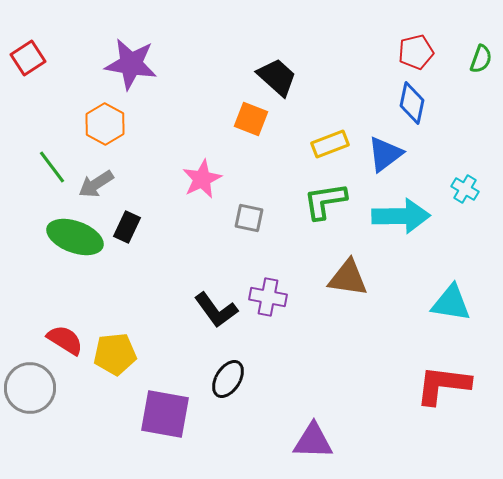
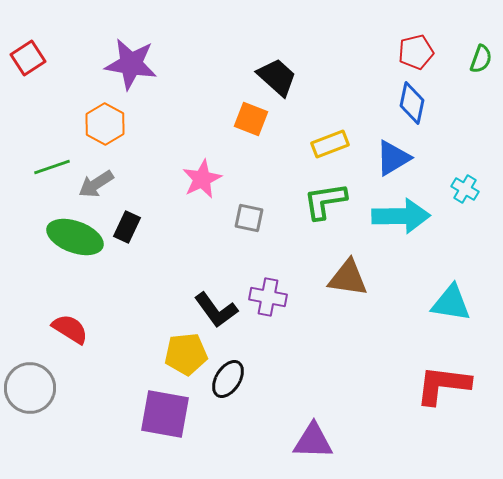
blue triangle: moved 8 px right, 4 px down; rotated 6 degrees clockwise
green line: rotated 72 degrees counterclockwise
red semicircle: moved 5 px right, 11 px up
yellow pentagon: moved 71 px right
